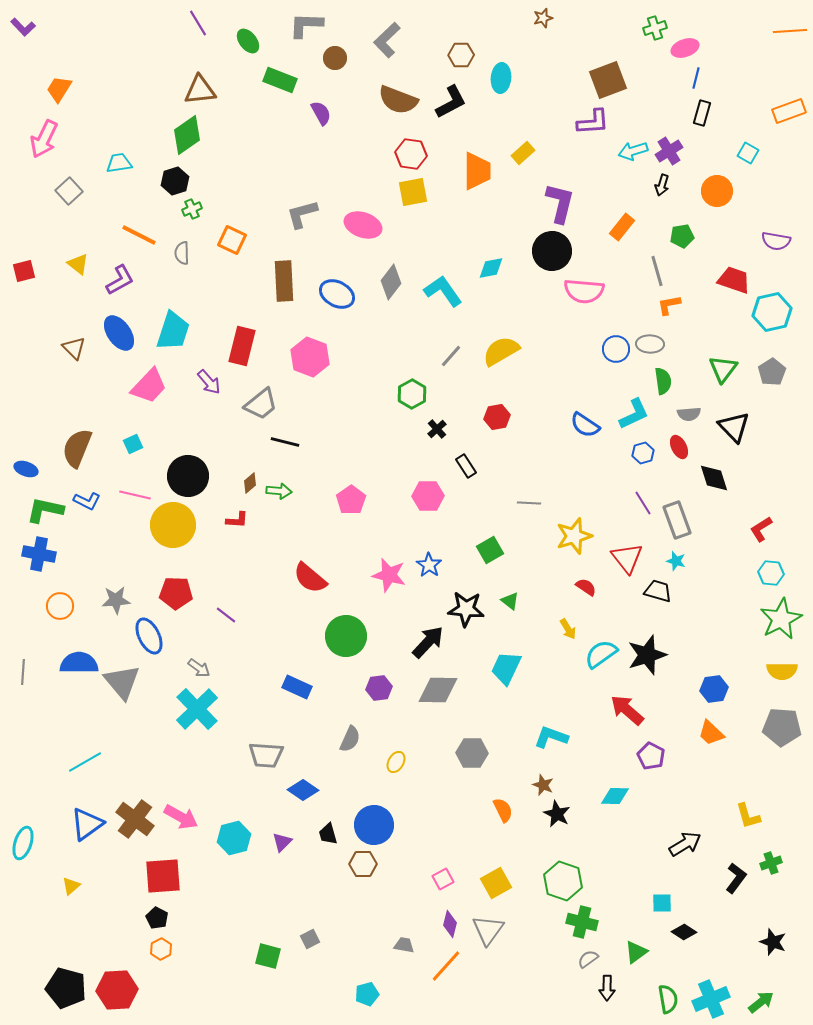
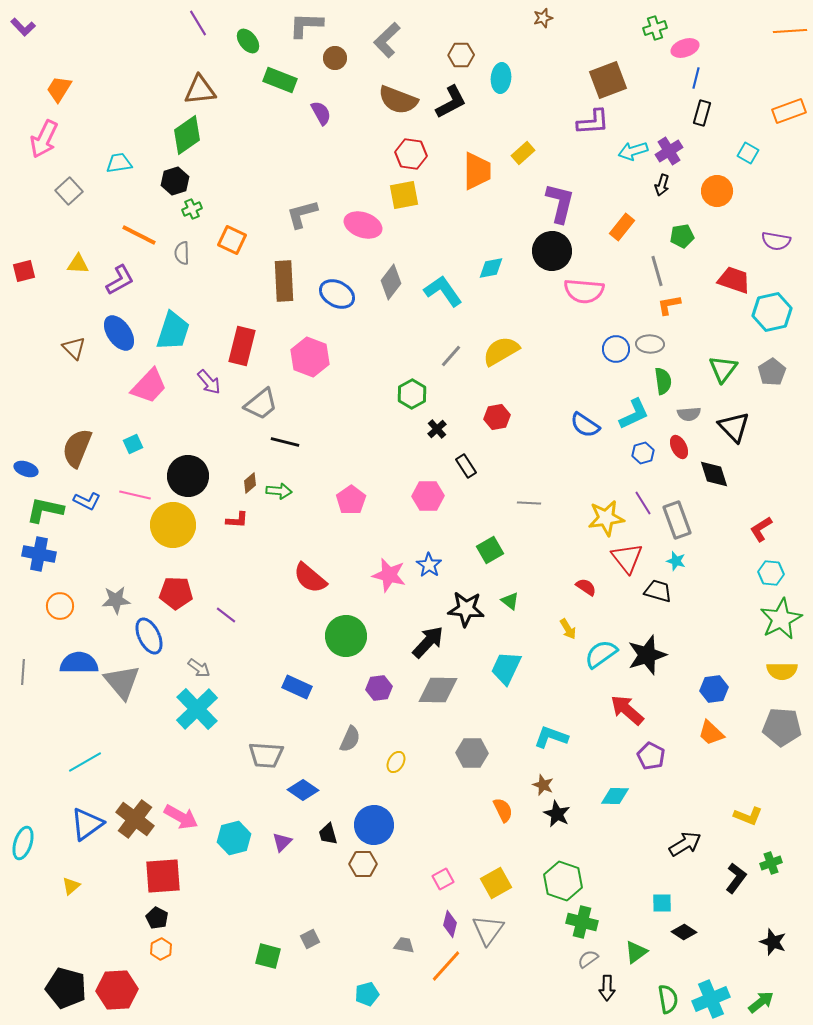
yellow square at (413, 192): moved 9 px left, 3 px down
yellow triangle at (78, 264): rotated 35 degrees counterclockwise
black diamond at (714, 478): moved 4 px up
yellow star at (574, 536): moved 32 px right, 18 px up; rotated 9 degrees clockwise
yellow L-shape at (748, 816): rotated 52 degrees counterclockwise
